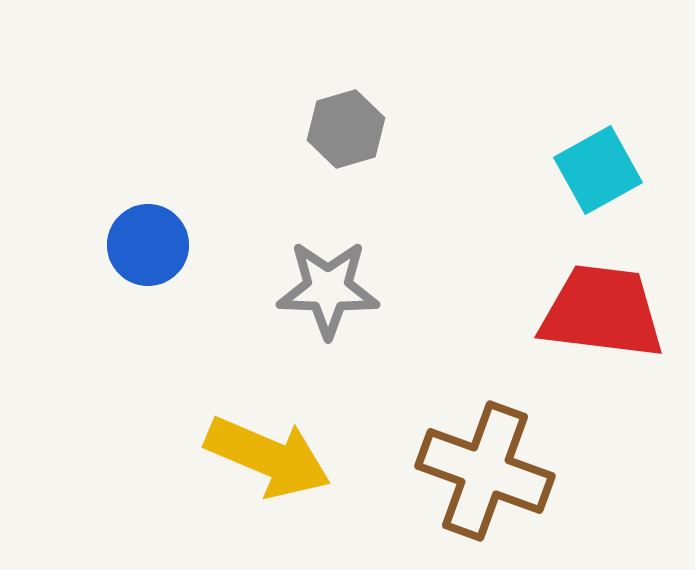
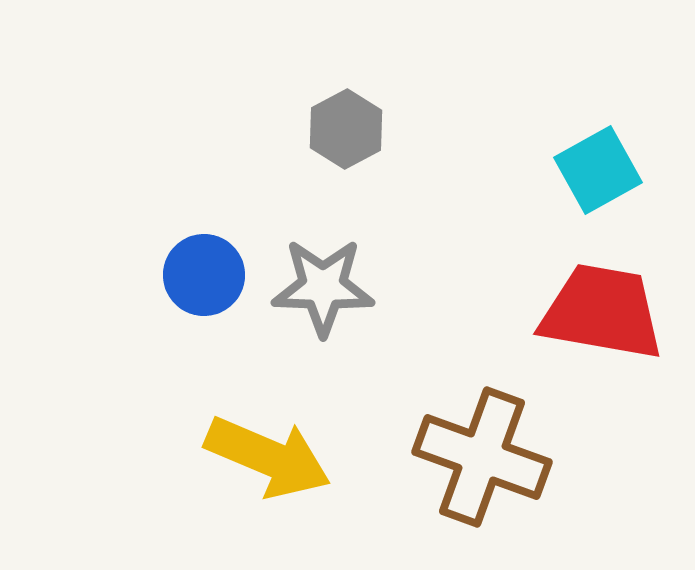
gray hexagon: rotated 12 degrees counterclockwise
blue circle: moved 56 px right, 30 px down
gray star: moved 5 px left, 2 px up
red trapezoid: rotated 3 degrees clockwise
brown cross: moved 3 px left, 14 px up
